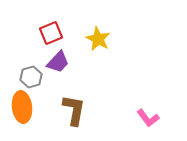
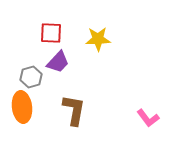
red square: rotated 25 degrees clockwise
yellow star: rotated 30 degrees counterclockwise
